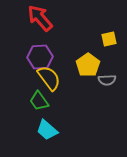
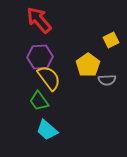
red arrow: moved 1 px left, 2 px down
yellow square: moved 2 px right, 1 px down; rotated 14 degrees counterclockwise
